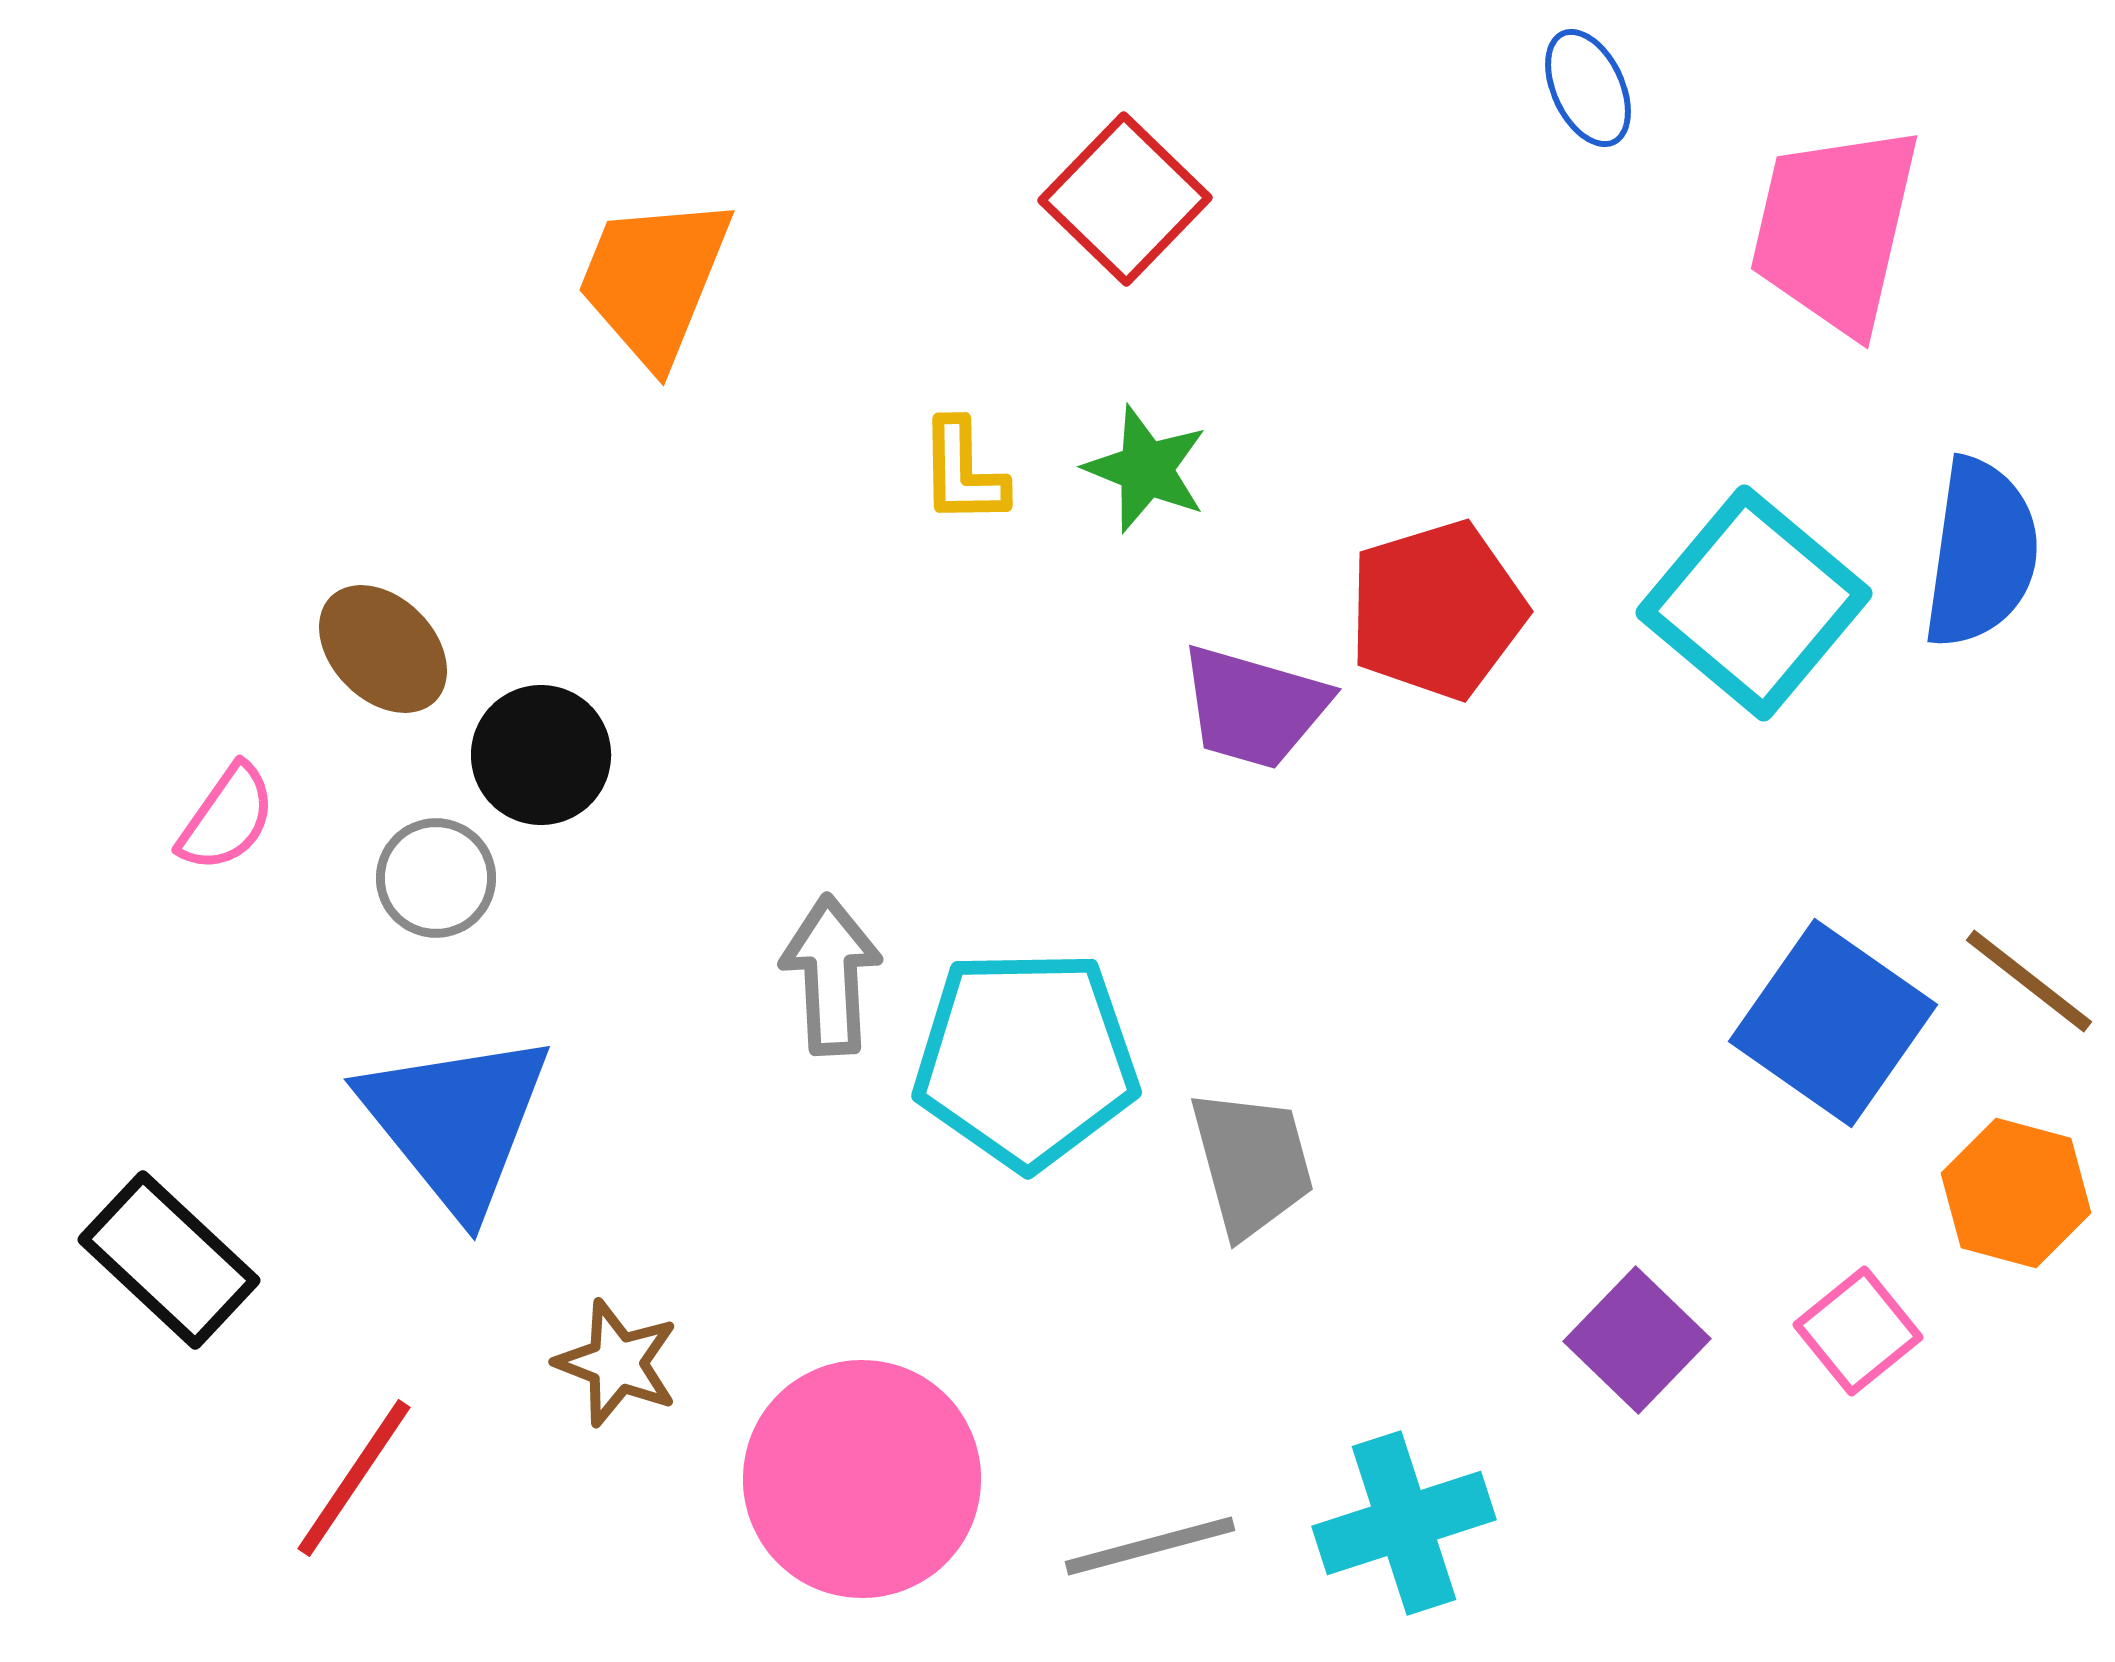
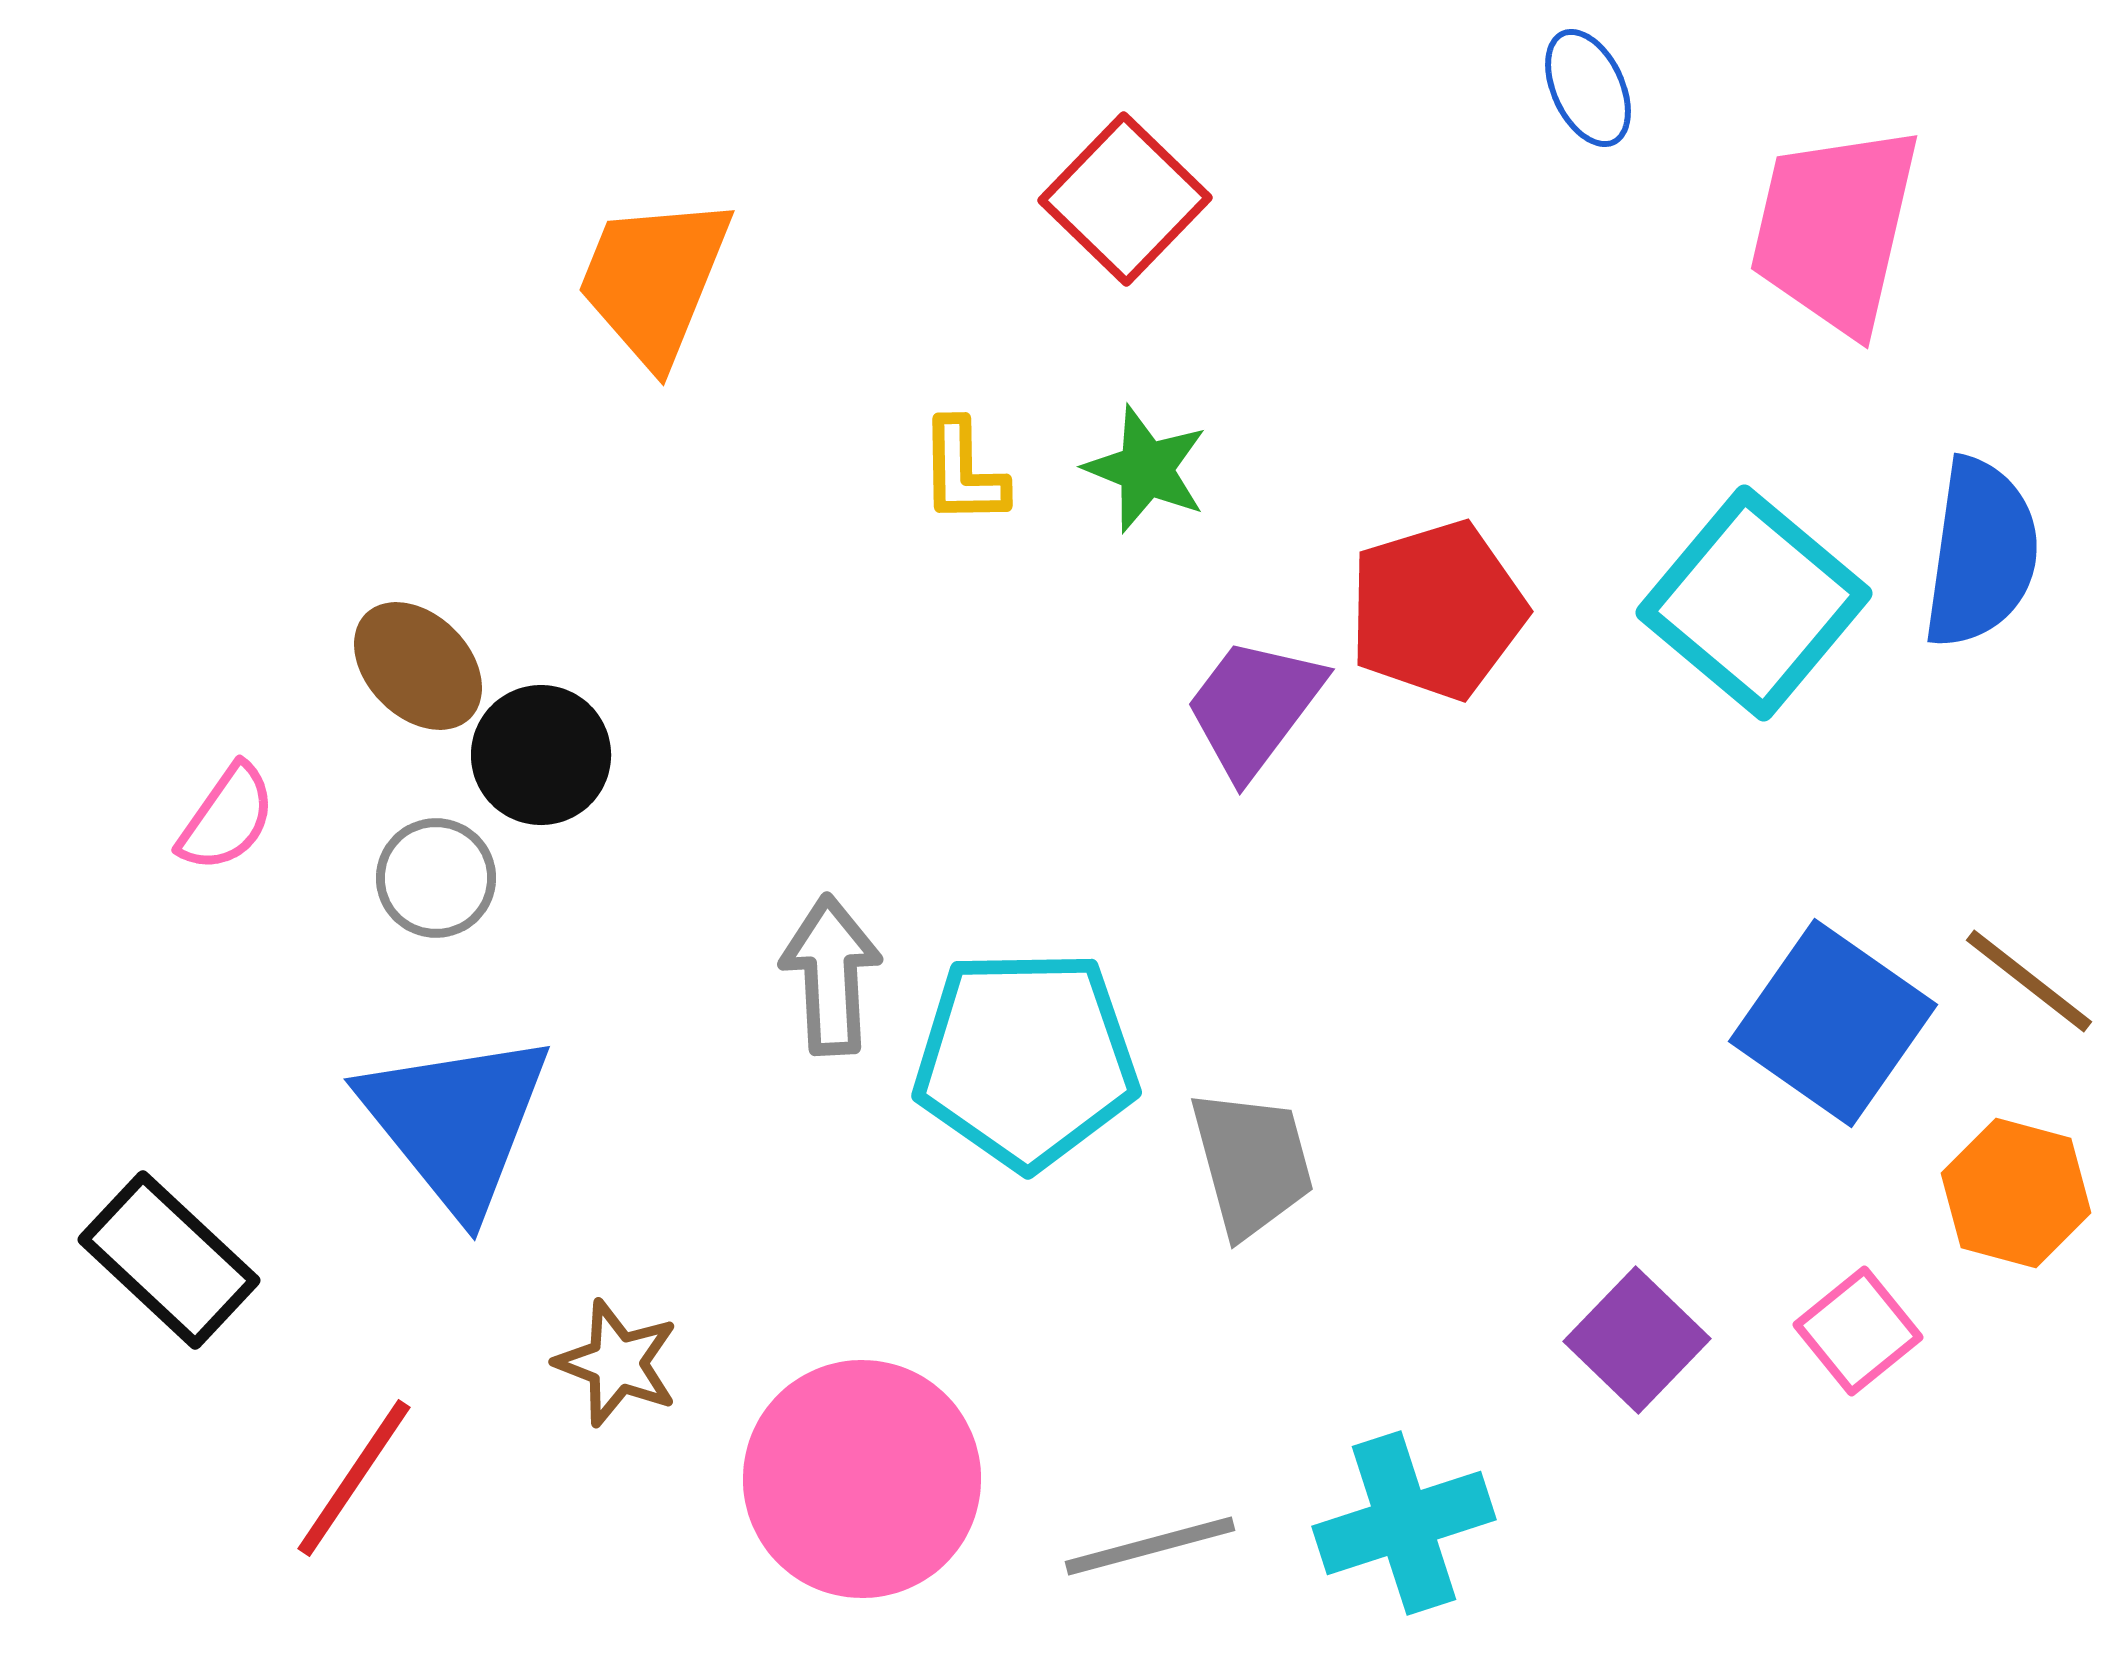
brown ellipse: moved 35 px right, 17 px down
purple trapezoid: rotated 111 degrees clockwise
